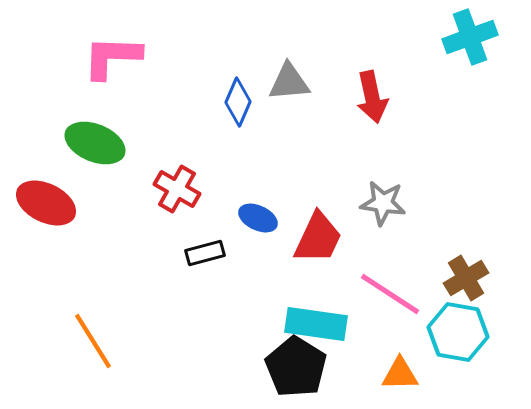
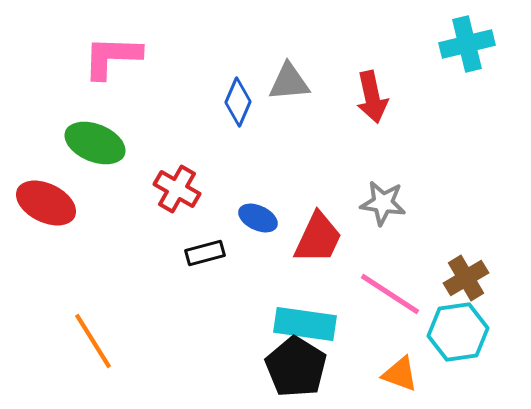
cyan cross: moved 3 px left, 7 px down; rotated 6 degrees clockwise
cyan rectangle: moved 11 px left
cyan hexagon: rotated 18 degrees counterclockwise
orange triangle: rotated 21 degrees clockwise
